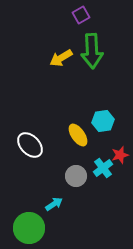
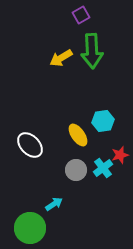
gray circle: moved 6 px up
green circle: moved 1 px right
